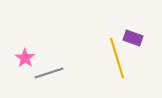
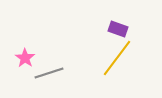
purple rectangle: moved 15 px left, 9 px up
yellow line: rotated 54 degrees clockwise
